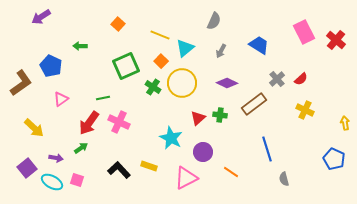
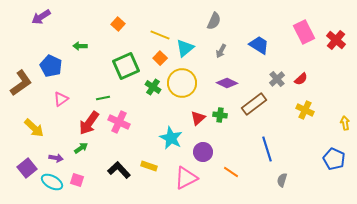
orange square at (161, 61): moved 1 px left, 3 px up
gray semicircle at (284, 179): moved 2 px left, 1 px down; rotated 32 degrees clockwise
